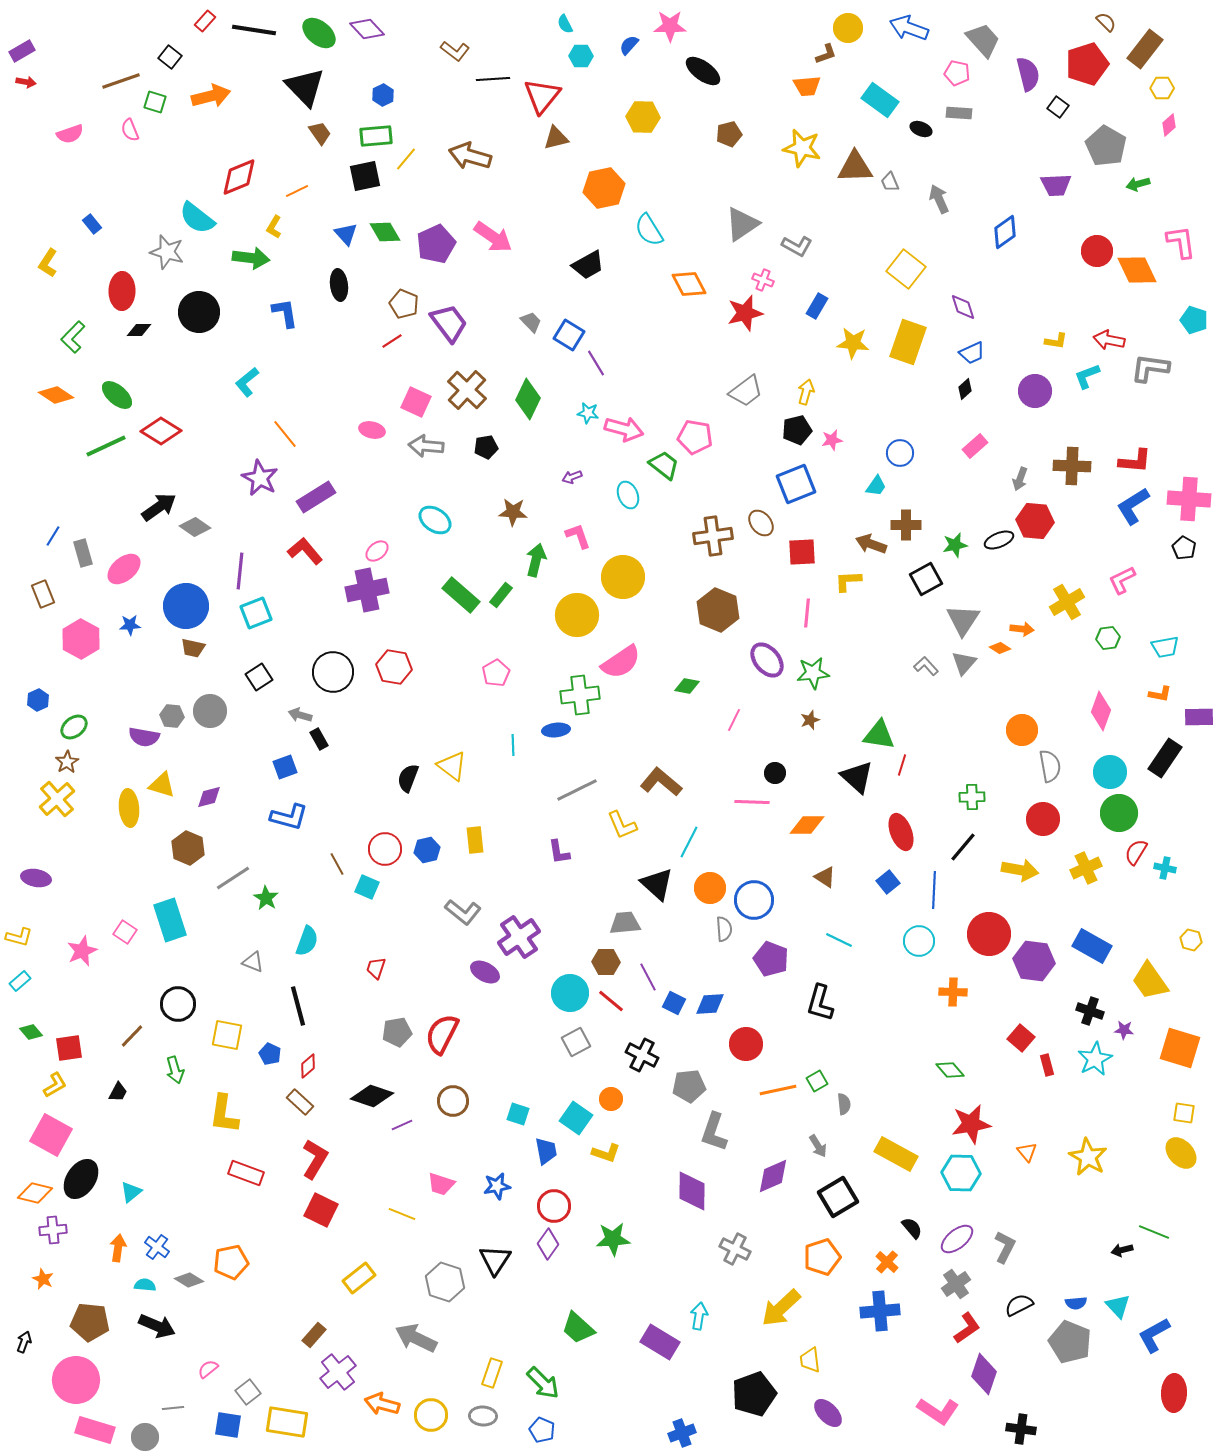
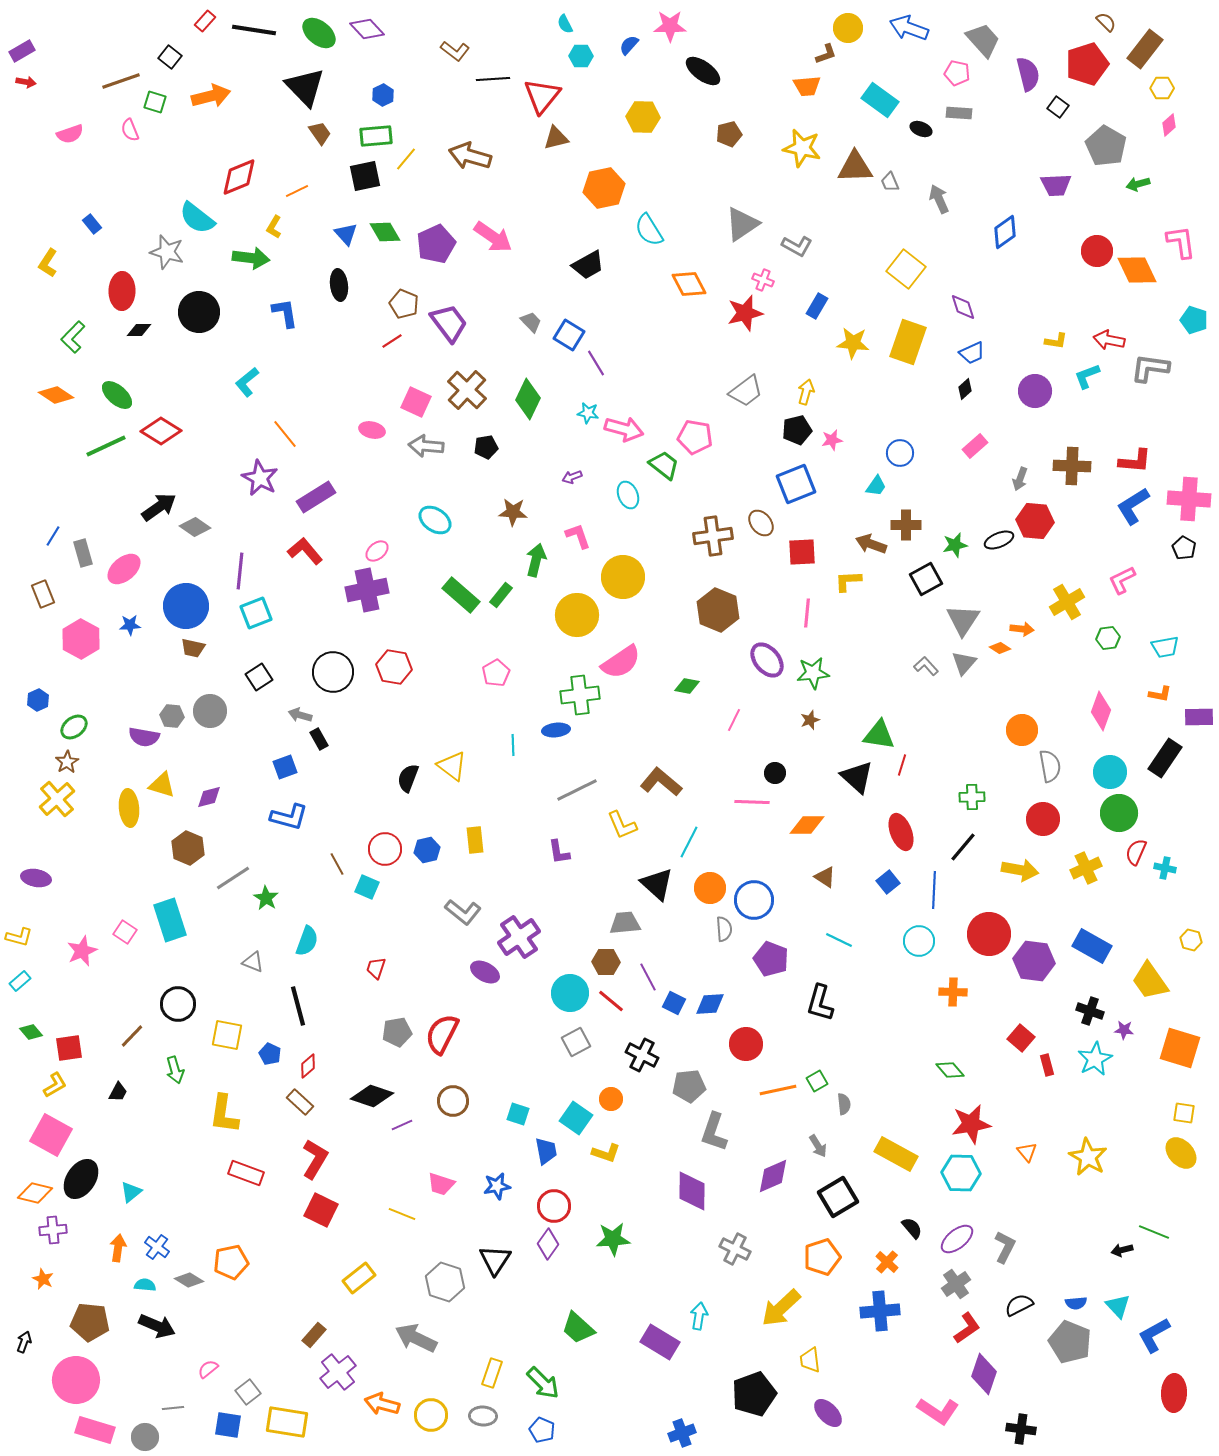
red semicircle at (1136, 852): rotated 8 degrees counterclockwise
